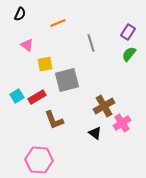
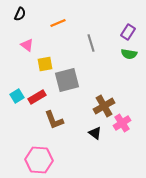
green semicircle: rotated 119 degrees counterclockwise
